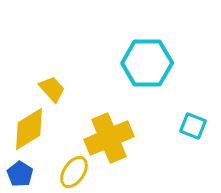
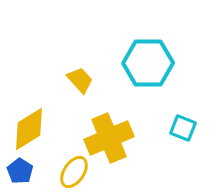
cyan hexagon: moved 1 px right
yellow trapezoid: moved 28 px right, 9 px up
cyan square: moved 10 px left, 2 px down
blue pentagon: moved 3 px up
